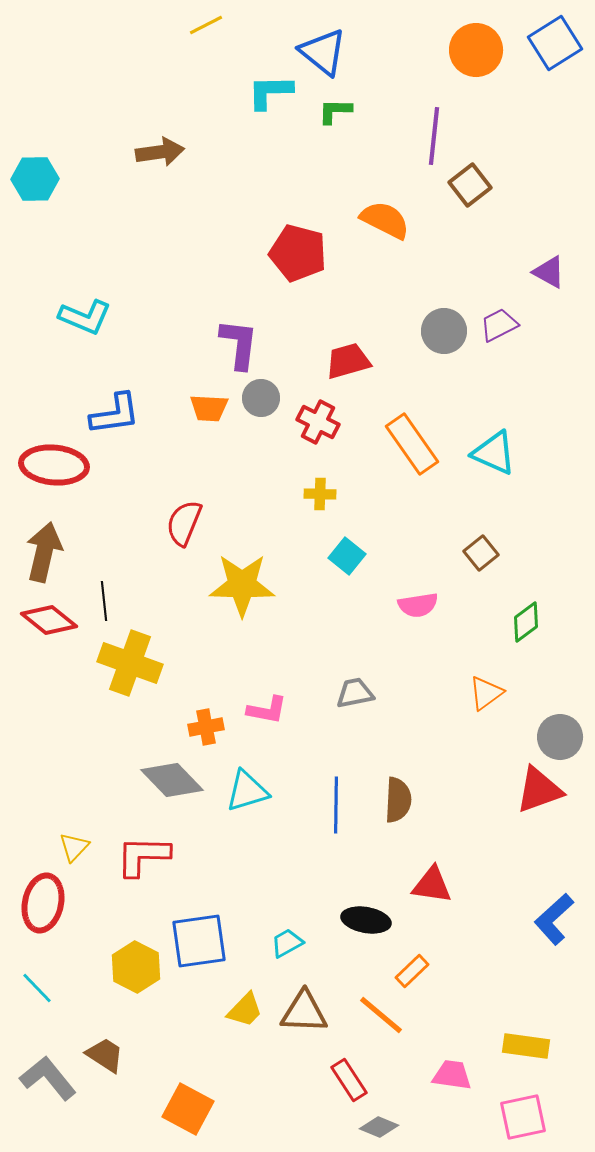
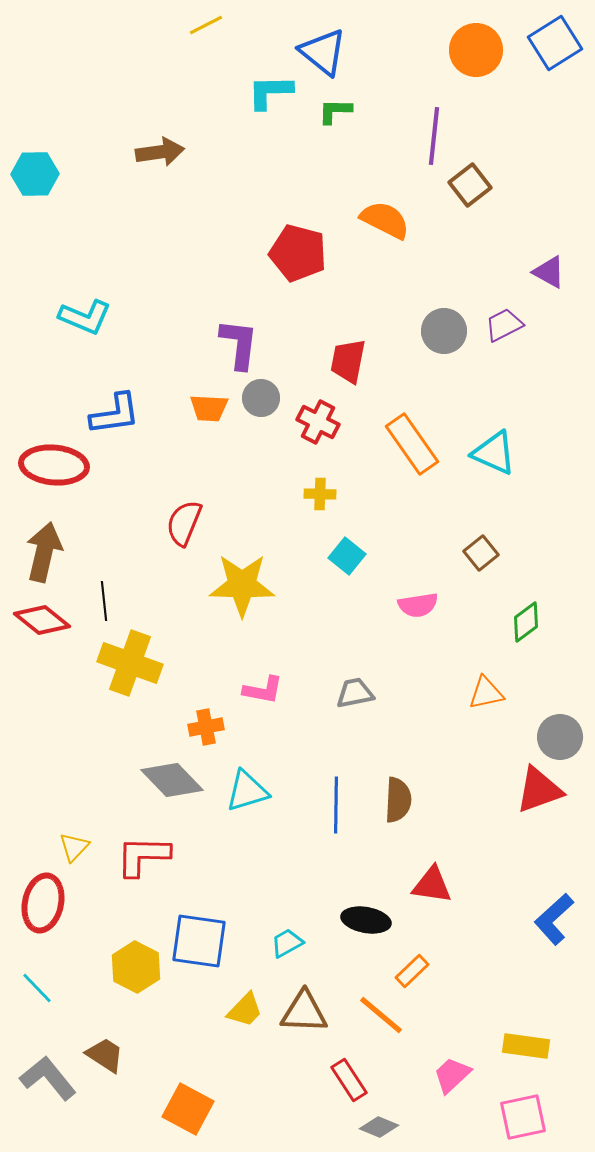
cyan hexagon at (35, 179): moved 5 px up
purple trapezoid at (499, 325): moved 5 px right
red trapezoid at (348, 361): rotated 63 degrees counterclockwise
red diamond at (49, 620): moved 7 px left
orange triangle at (486, 693): rotated 24 degrees clockwise
pink L-shape at (267, 710): moved 4 px left, 20 px up
blue square at (199, 941): rotated 16 degrees clockwise
pink trapezoid at (452, 1075): rotated 51 degrees counterclockwise
